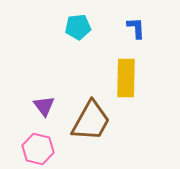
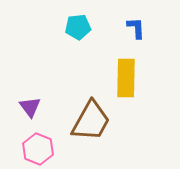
purple triangle: moved 14 px left, 1 px down
pink hexagon: rotated 8 degrees clockwise
